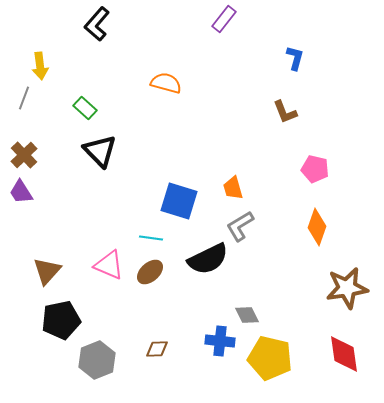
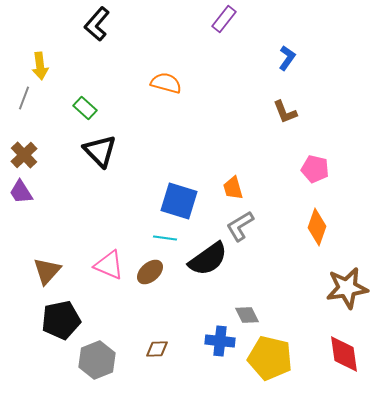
blue L-shape: moved 8 px left; rotated 20 degrees clockwise
cyan line: moved 14 px right
black semicircle: rotated 9 degrees counterclockwise
